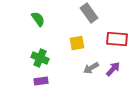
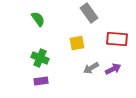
purple arrow: rotated 21 degrees clockwise
